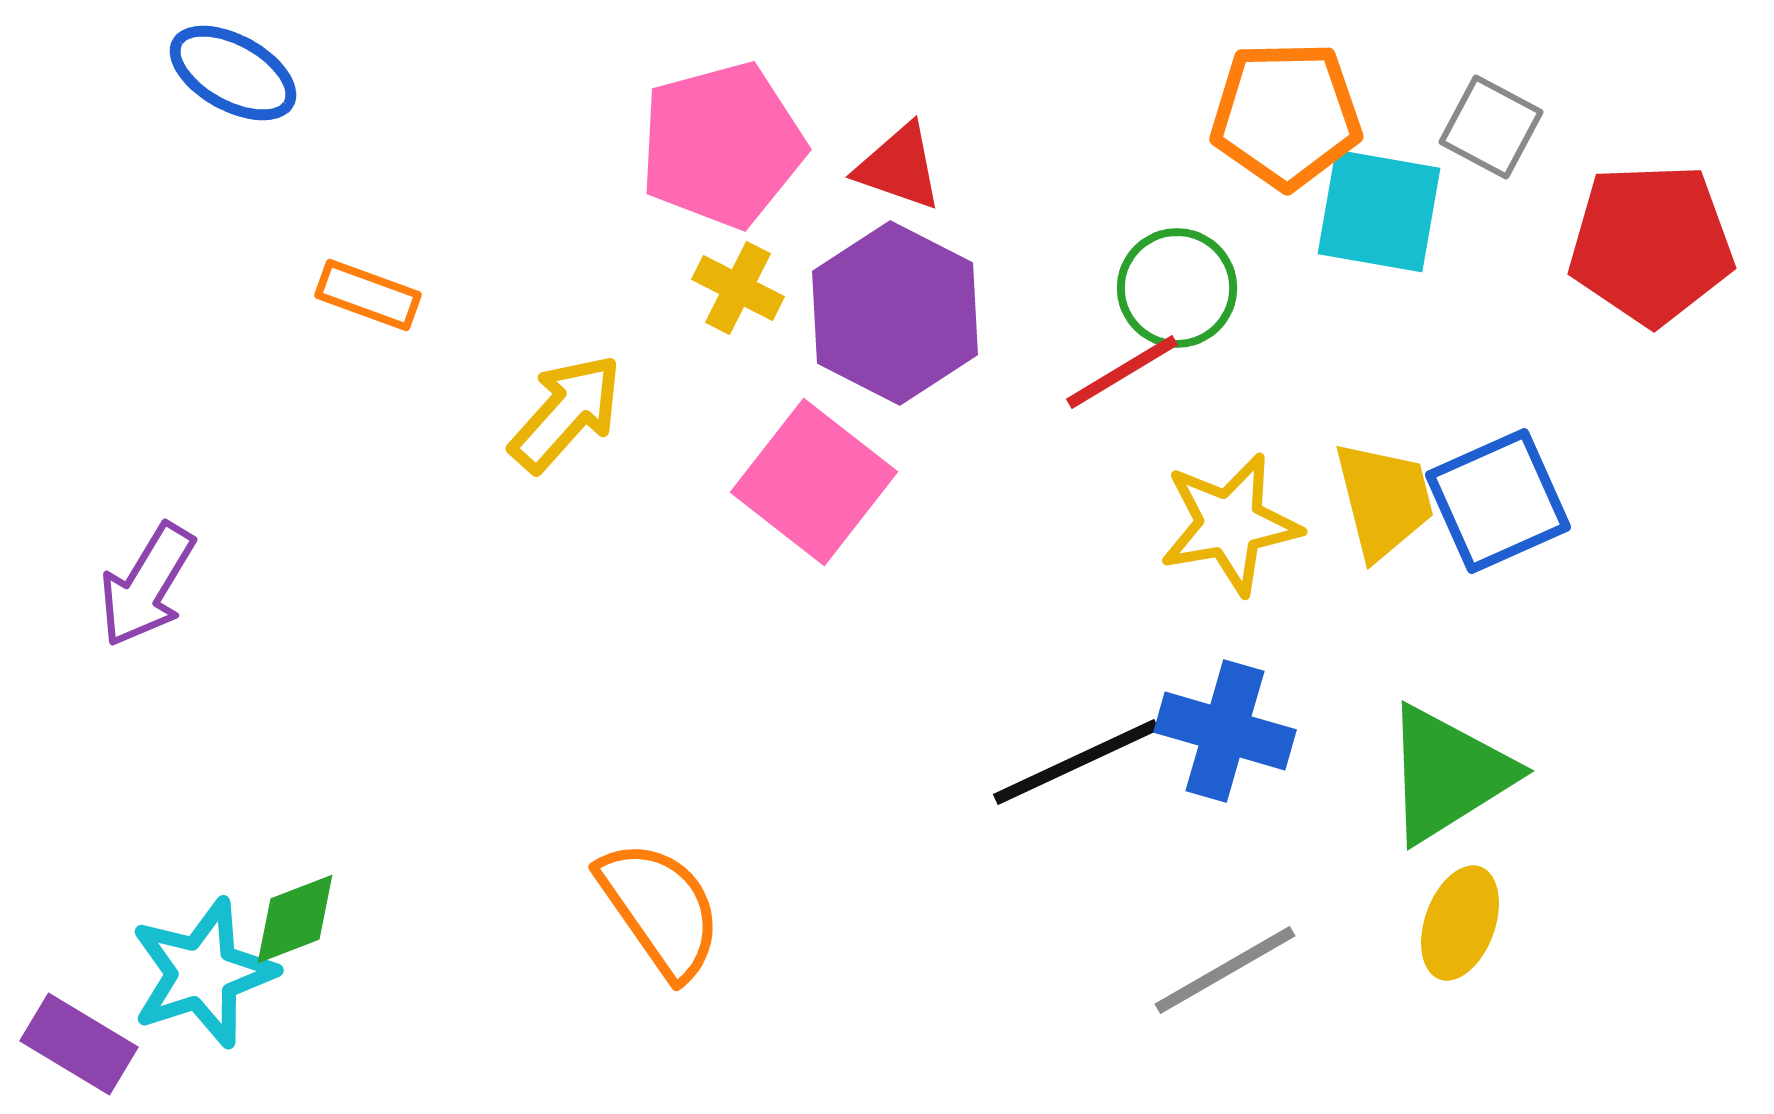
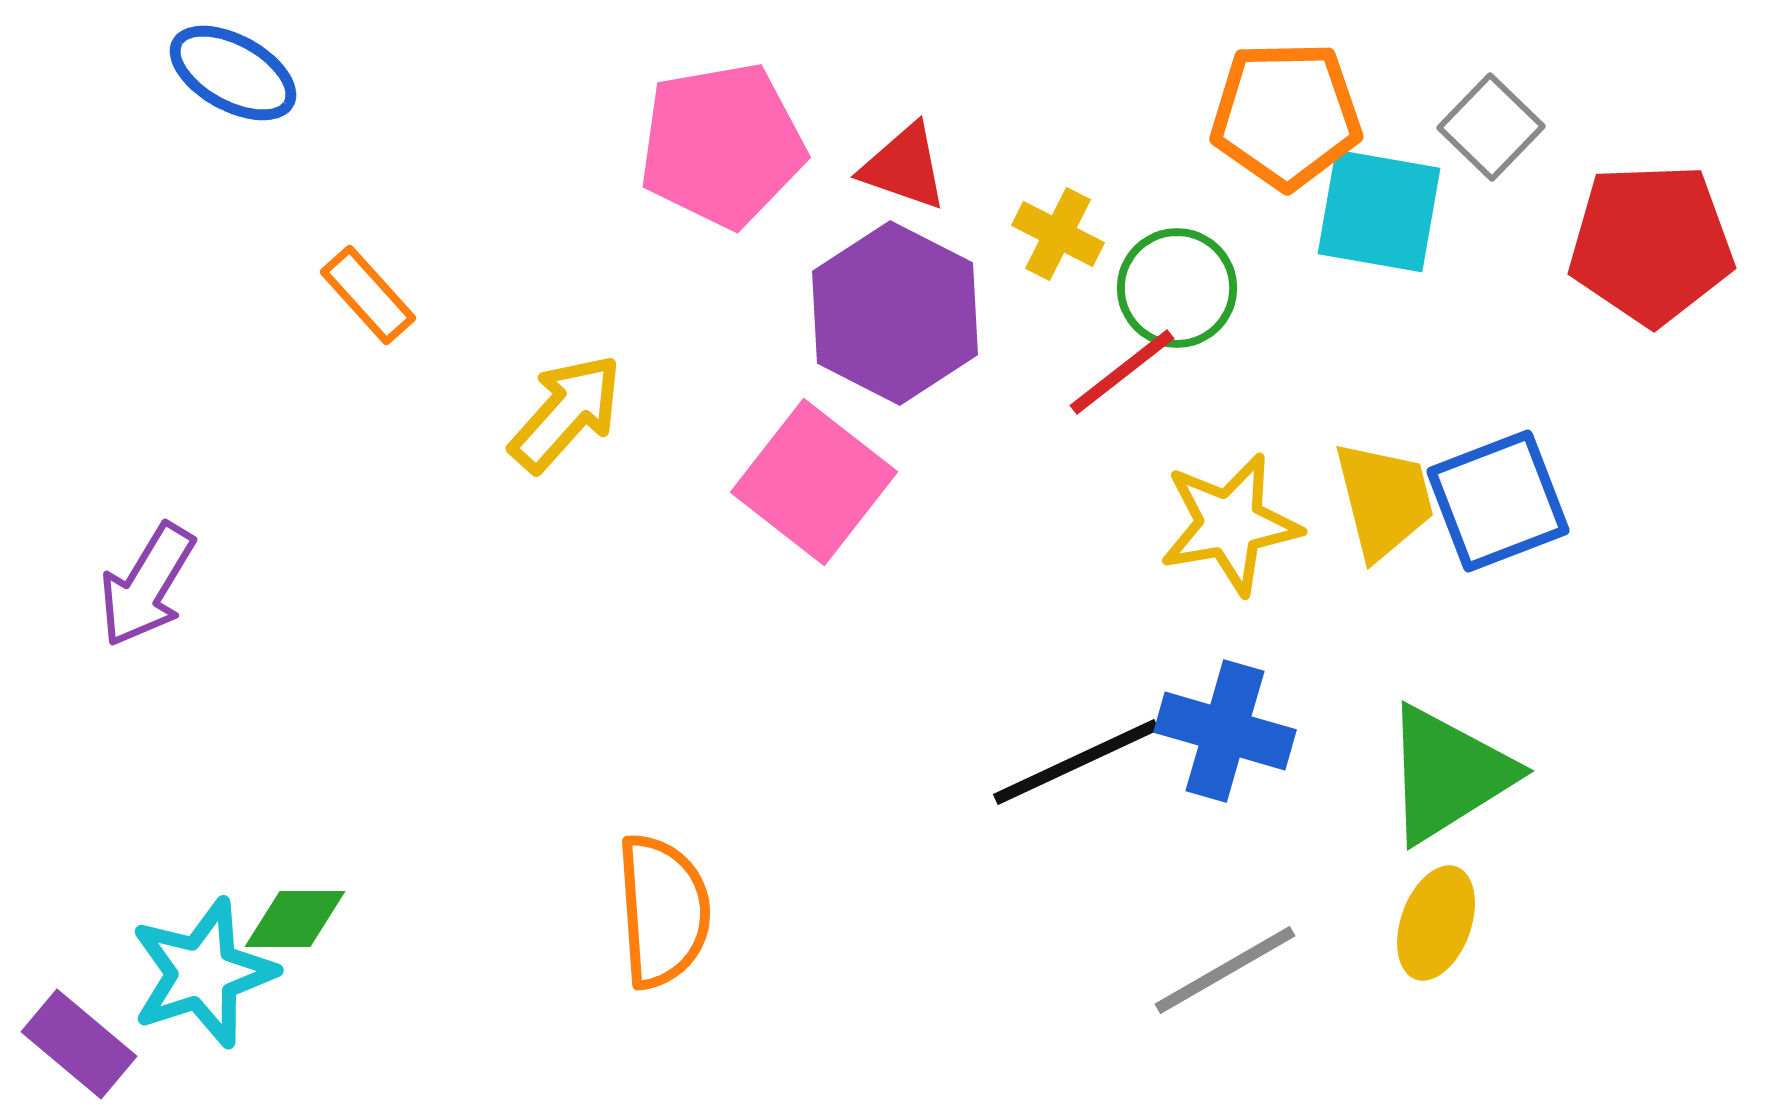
gray square: rotated 16 degrees clockwise
pink pentagon: rotated 5 degrees clockwise
red triangle: moved 5 px right
yellow cross: moved 320 px right, 54 px up
orange rectangle: rotated 28 degrees clockwise
red line: rotated 7 degrees counterclockwise
blue square: rotated 3 degrees clockwise
orange semicircle: moved 3 px right, 2 px down; rotated 31 degrees clockwise
green diamond: rotated 21 degrees clockwise
yellow ellipse: moved 24 px left
purple rectangle: rotated 9 degrees clockwise
